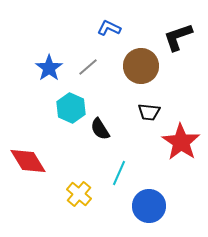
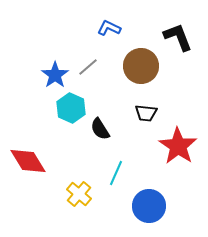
black L-shape: rotated 88 degrees clockwise
blue star: moved 6 px right, 7 px down
black trapezoid: moved 3 px left, 1 px down
red star: moved 3 px left, 4 px down
cyan line: moved 3 px left
